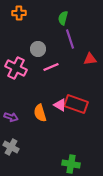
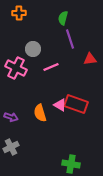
gray circle: moved 5 px left
gray cross: rotated 35 degrees clockwise
